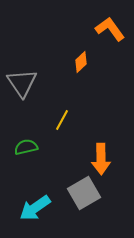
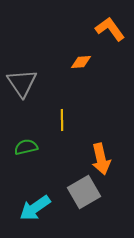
orange diamond: rotated 40 degrees clockwise
yellow line: rotated 30 degrees counterclockwise
orange arrow: rotated 12 degrees counterclockwise
gray square: moved 1 px up
